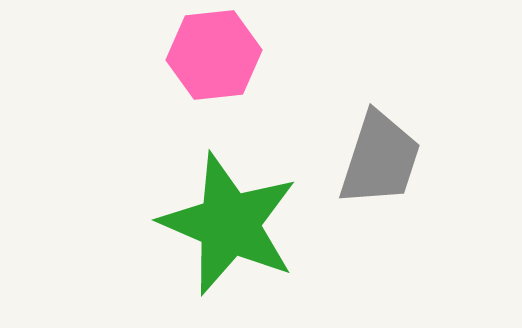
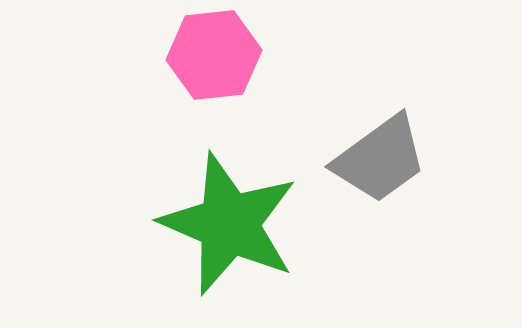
gray trapezoid: rotated 36 degrees clockwise
